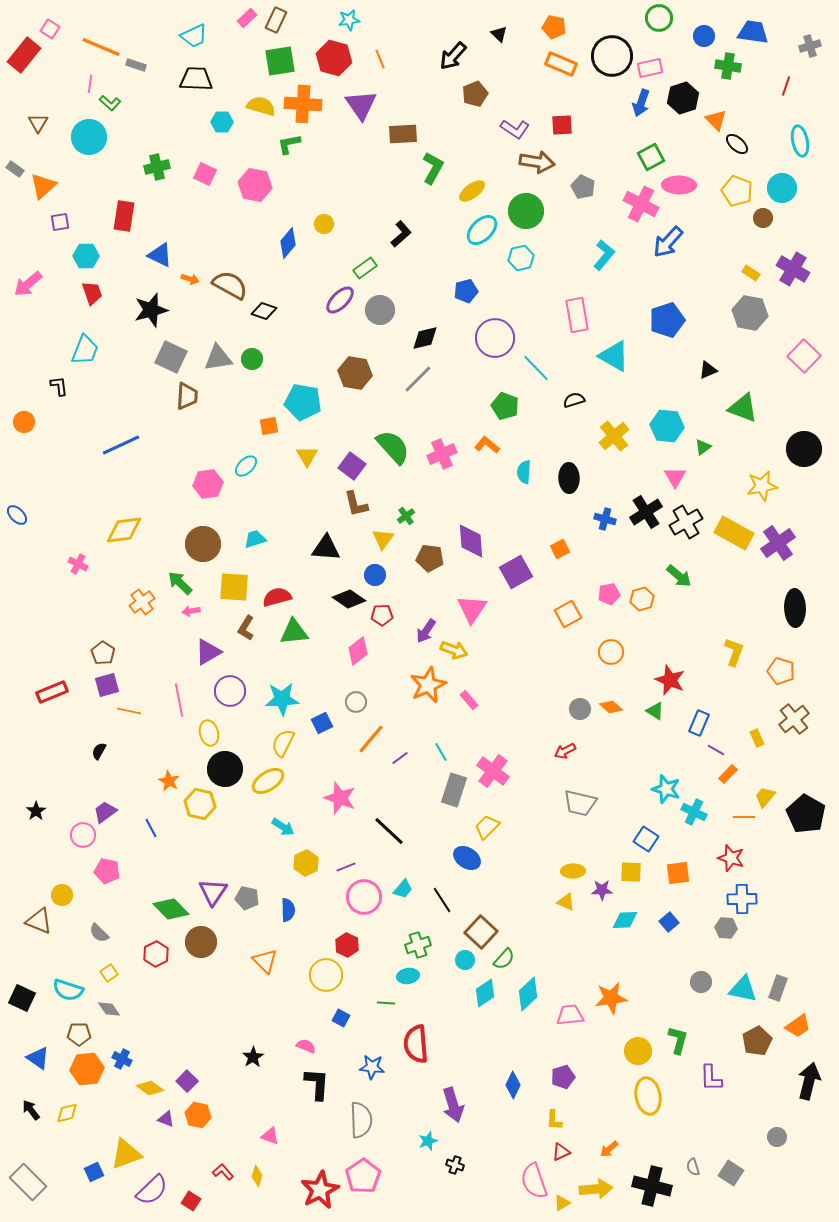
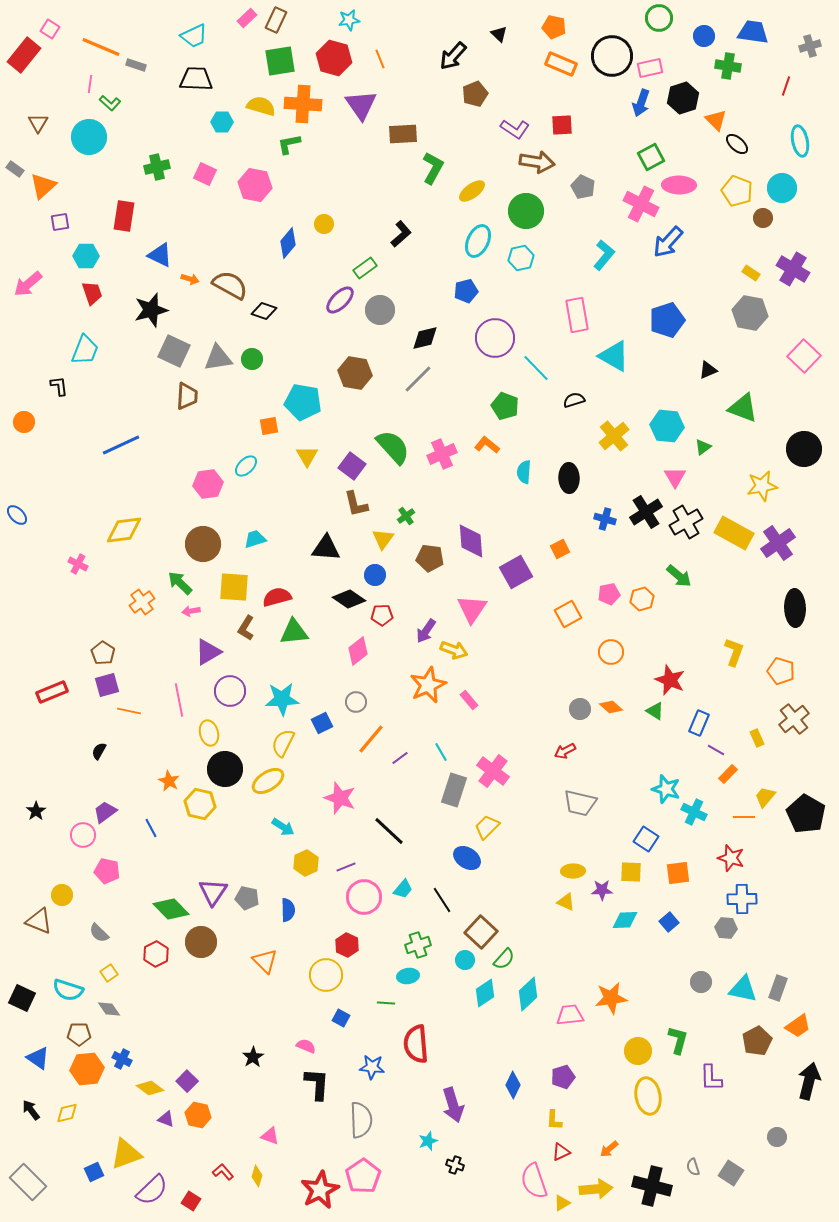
cyan ellipse at (482, 230): moved 4 px left, 11 px down; rotated 20 degrees counterclockwise
gray square at (171, 357): moved 3 px right, 6 px up
